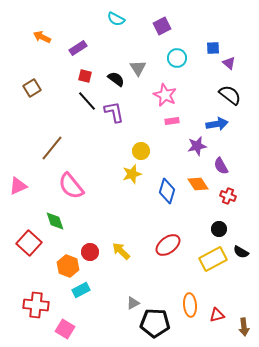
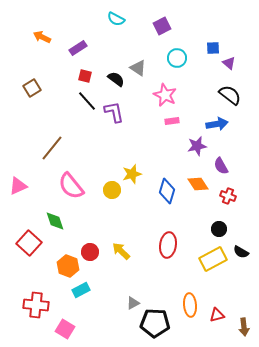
gray triangle at (138, 68): rotated 24 degrees counterclockwise
yellow circle at (141, 151): moved 29 px left, 39 px down
red ellipse at (168, 245): rotated 45 degrees counterclockwise
